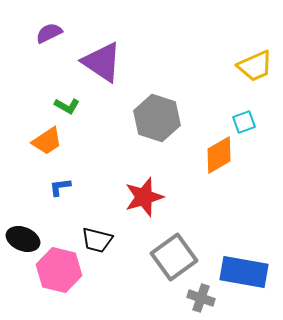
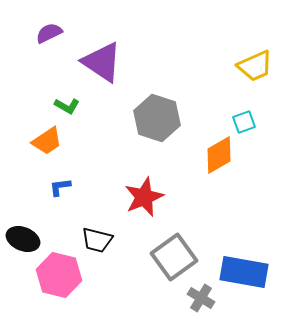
red star: rotated 6 degrees counterclockwise
pink hexagon: moved 5 px down
gray cross: rotated 12 degrees clockwise
